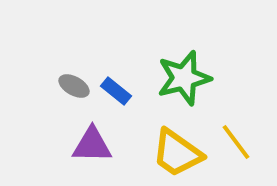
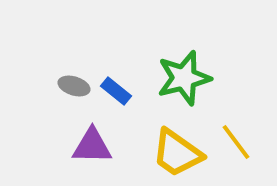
gray ellipse: rotated 12 degrees counterclockwise
purple triangle: moved 1 px down
